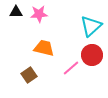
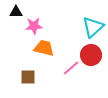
pink star: moved 5 px left, 12 px down
cyan triangle: moved 2 px right, 1 px down
red circle: moved 1 px left
brown square: moved 1 px left, 2 px down; rotated 35 degrees clockwise
